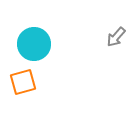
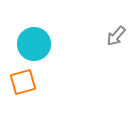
gray arrow: moved 1 px up
